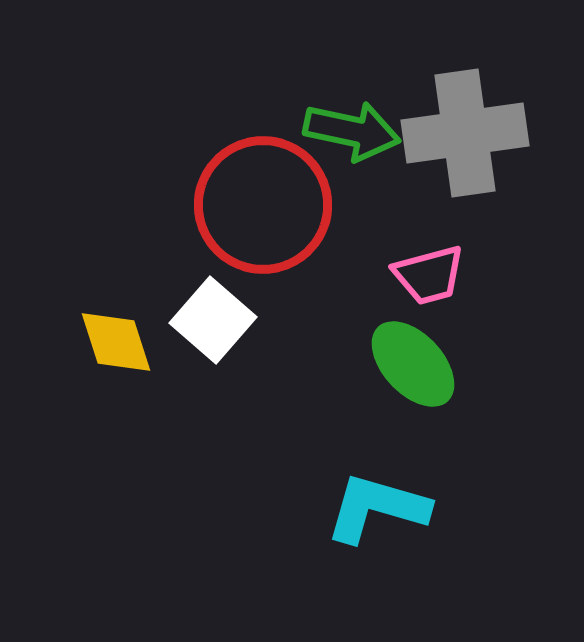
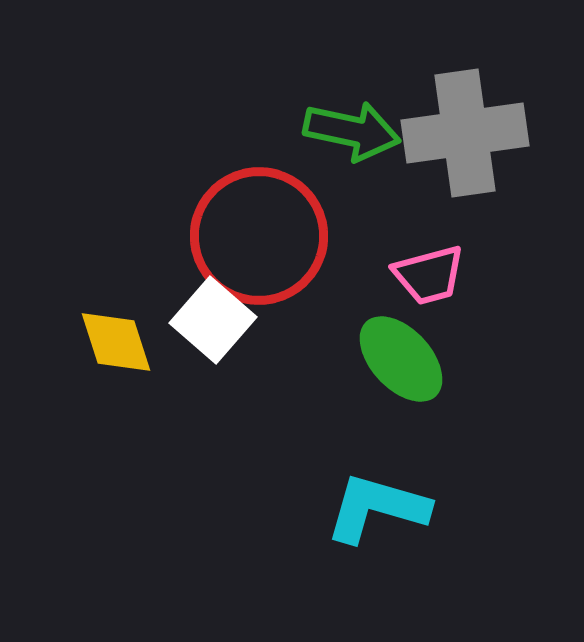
red circle: moved 4 px left, 31 px down
green ellipse: moved 12 px left, 5 px up
